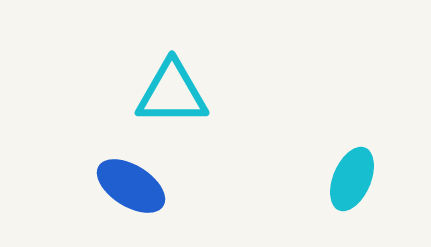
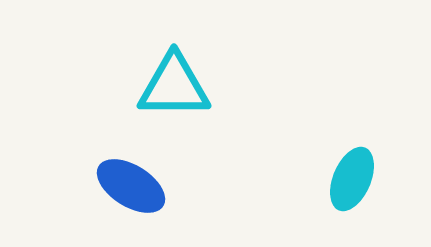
cyan triangle: moved 2 px right, 7 px up
